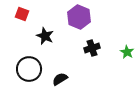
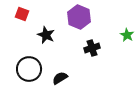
black star: moved 1 px right, 1 px up
green star: moved 17 px up
black semicircle: moved 1 px up
